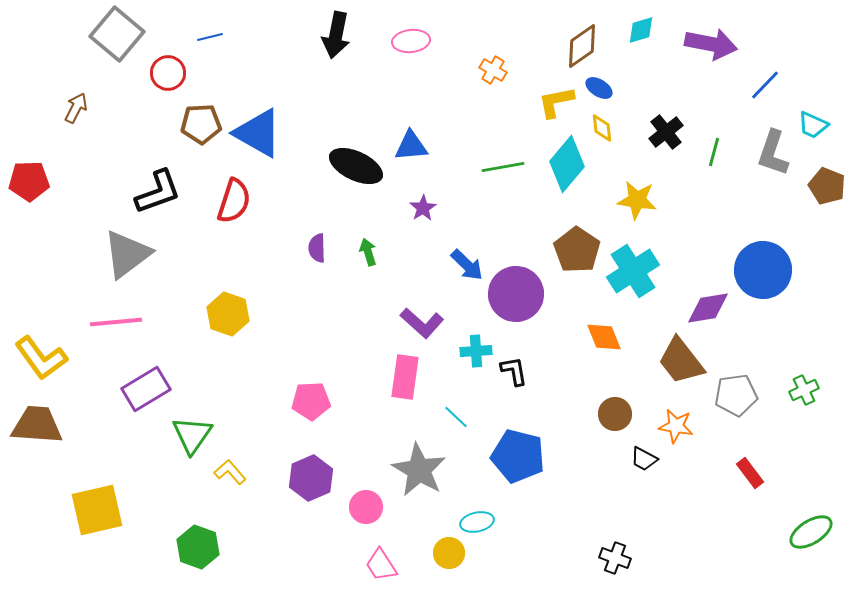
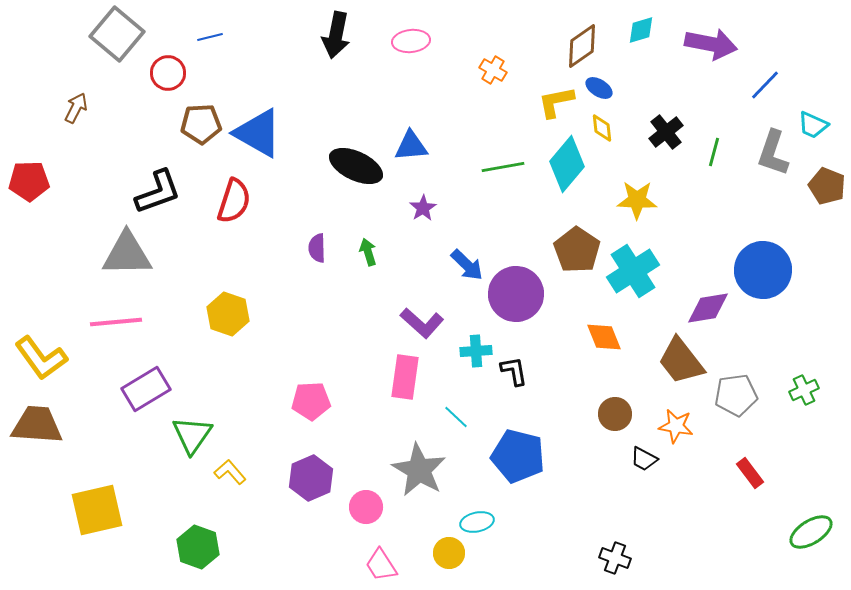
yellow star at (637, 200): rotated 6 degrees counterclockwise
gray triangle at (127, 254): rotated 36 degrees clockwise
